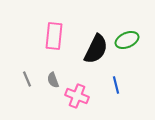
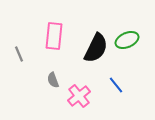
black semicircle: moved 1 px up
gray line: moved 8 px left, 25 px up
blue line: rotated 24 degrees counterclockwise
pink cross: moved 2 px right; rotated 30 degrees clockwise
